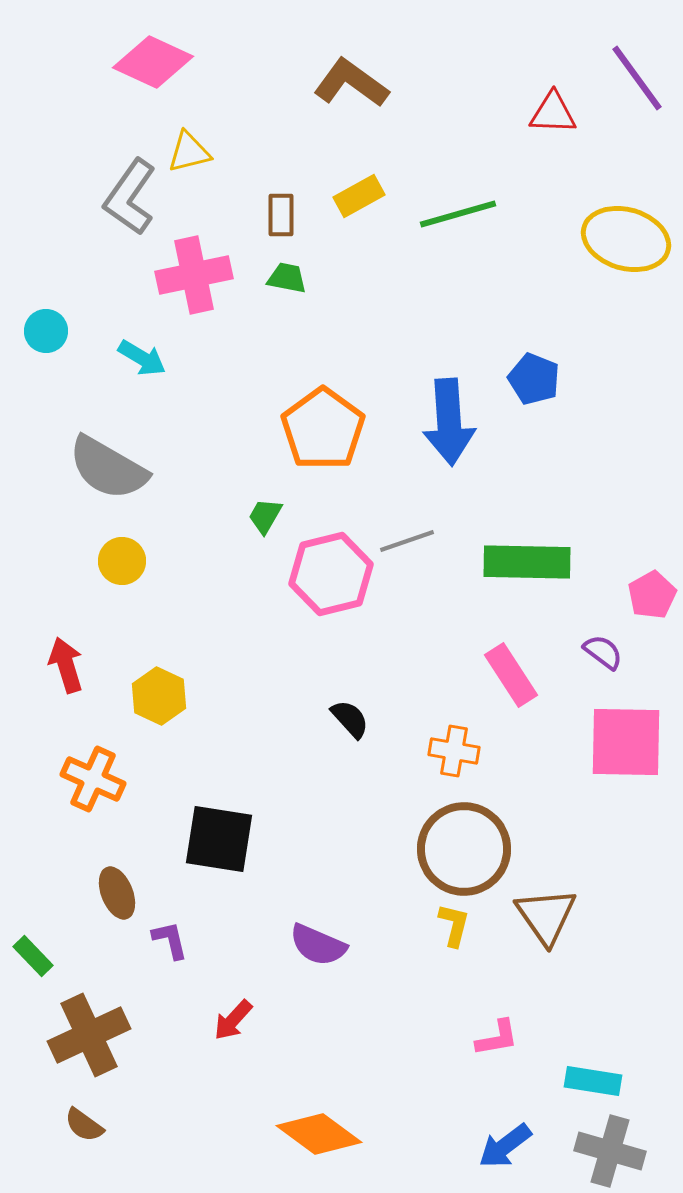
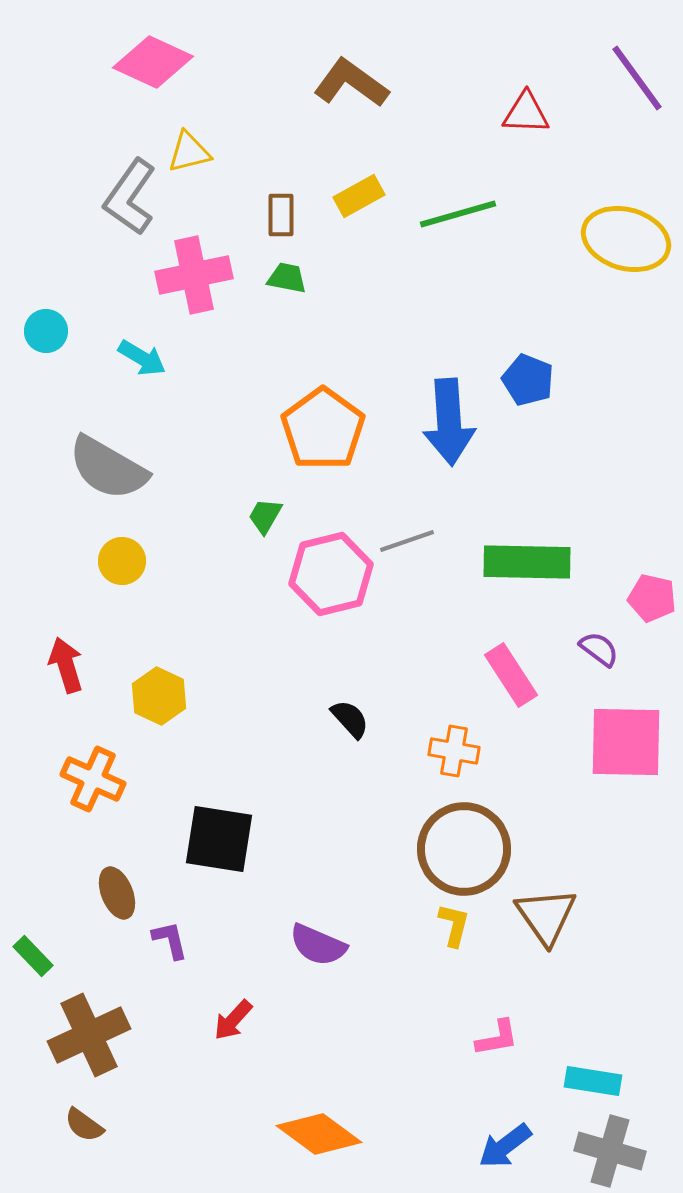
red triangle at (553, 113): moved 27 px left
blue pentagon at (534, 379): moved 6 px left, 1 px down
pink pentagon at (652, 595): moved 3 px down; rotated 30 degrees counterclockwise
purple semicircle at (603, 652): moved 4 px left, 3 px up
